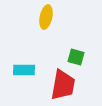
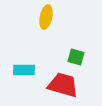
red trapezoid: rotated 84 degrees counterclockwise
